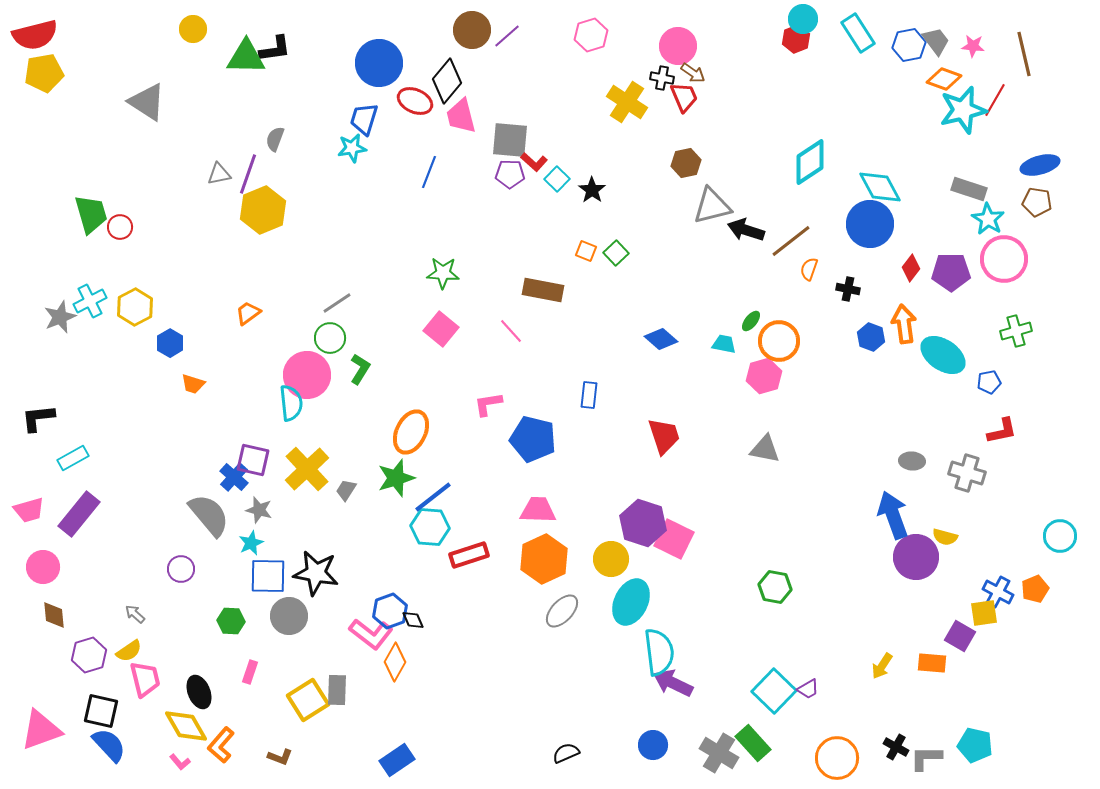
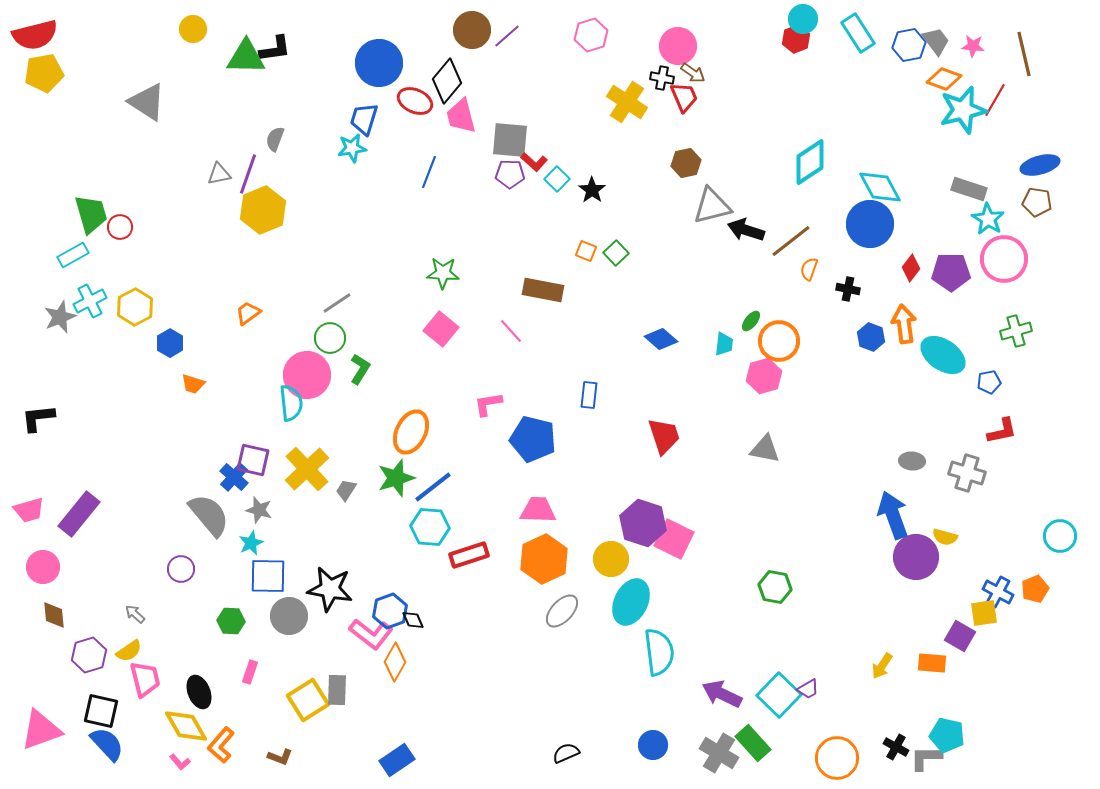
cyan trapezoid at (724, 344): rotated 85 degrees clockwise
cyan rectangle at (73, 458): moved 203 px up
blue line at (433, 497): moved 10 px up
black star at (316, 573): moved 14 px right, 16 px down
purple arrow at (673, 683): moved 49 px right, 11 px down
cyan square at (774, 691): moved 5 px right, 4 px down
blue semicircle at (109, 745): moved 2 px left, 1 px up
cyan pentagon at (975, 745): moved 28 px left, 10 px up
